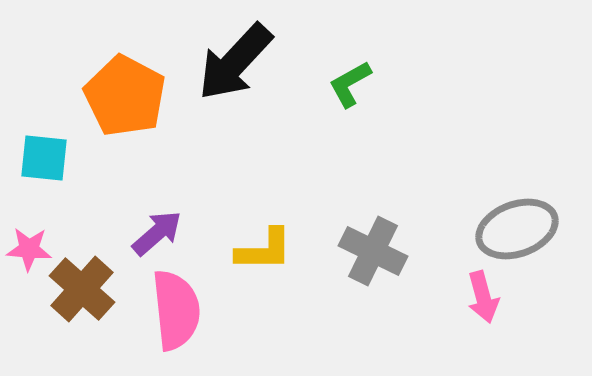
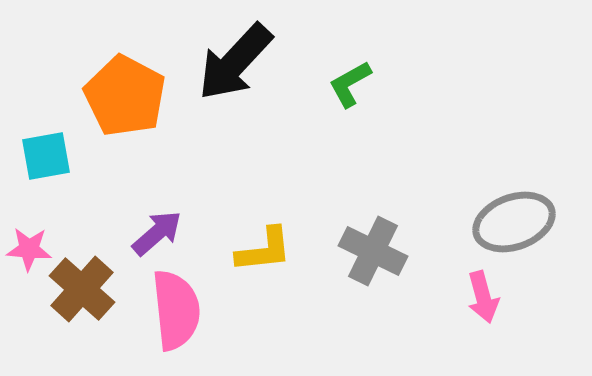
cyan square: moved 2 px right, 2 px up; rotated 16 degrees counterclockwise
gray ellipse: moved 3 px left, 7 px up
yellow L-shape: rotated 6 degrees counterclockwise
